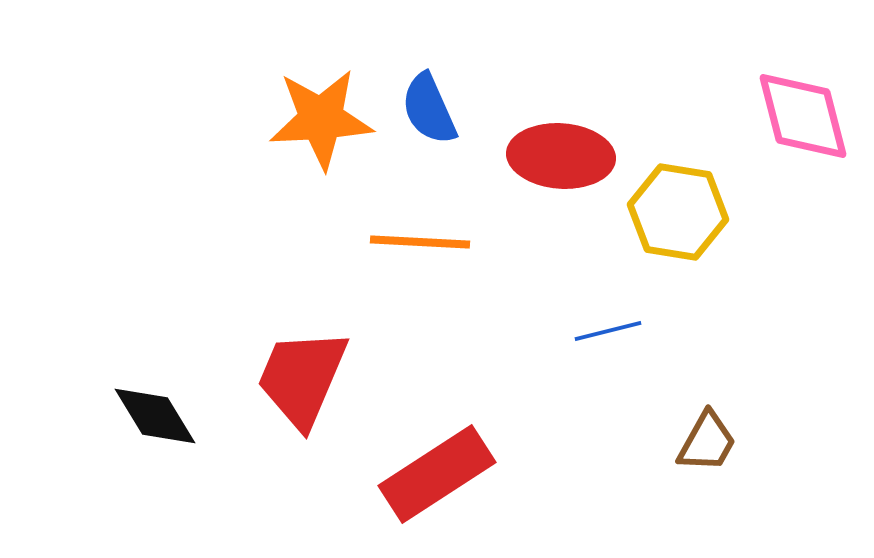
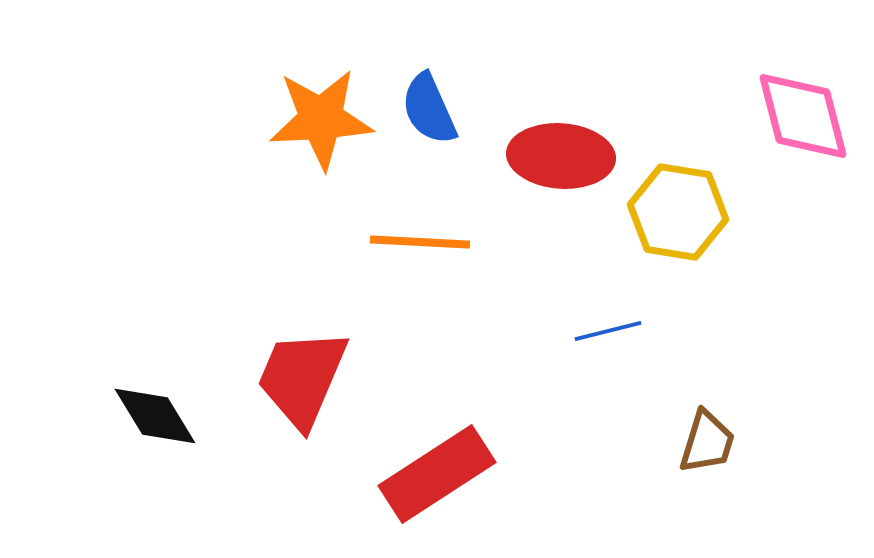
brown trapezoid: rotated 12 degrees counterclockwise
